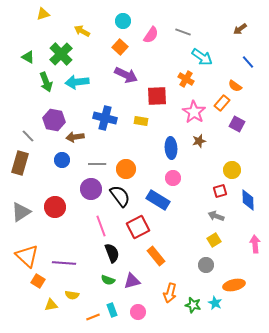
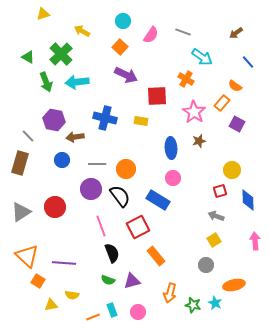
brown arrow at (240, 29): moved 4 px left, 4 px down
pink arrow at (255, 244): moved 3 px up
